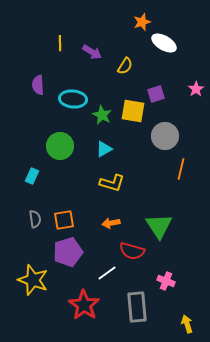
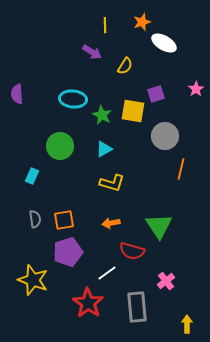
yellow line: moved 45 px right, 18 px up
purple semicircle: moved 21 px left, 9 px down
pink cross: rotated 30 degrees clockwise
red star: moved 4 px right, 2 px up
yellow arrow: rotated 18 degrees clockwise
